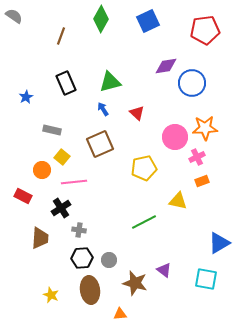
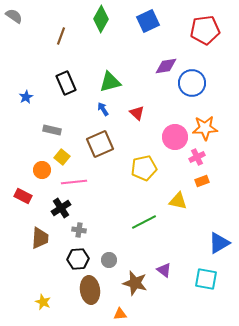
black hexagon: moved 4 px left, 1 px down
yellow star: moved 8 px left, 7 px down
